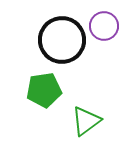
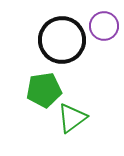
green triangle: moved 14 px left, 3 px up
